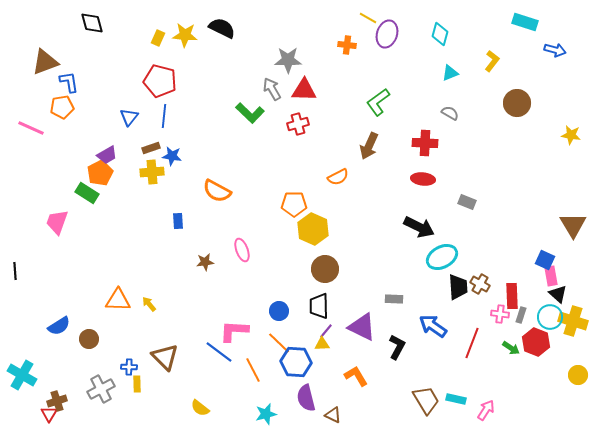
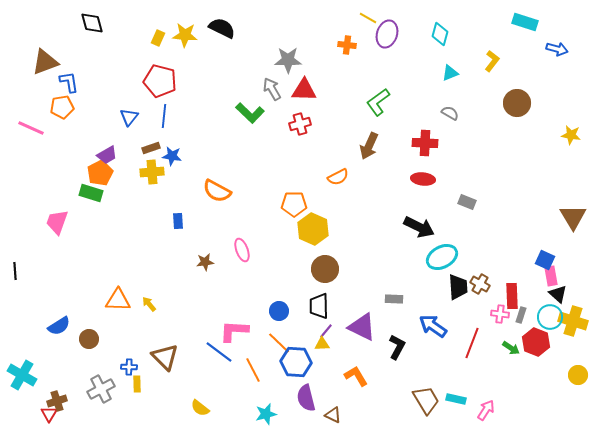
blue arrow at (555, 50): moved 2 px right, 1 px up
red cross at (298, 124): moved 2 px right
green rectangle at (87, 193): moved 4 px right; rotated 15 degrees counterclockwise
brown triangle at (573, 225): moved 8 px up
